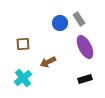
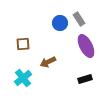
purple ellipse: moved 1 px right, 1 px up
